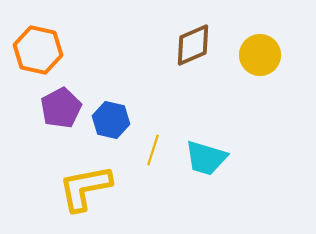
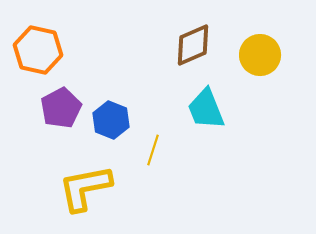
blue hexagon: rotated 9 degrees clockwise
cyan trapezoid: moved 49 px up; rotated 51 degrees clockwise
